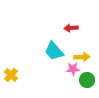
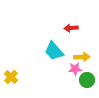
pink star: moved 2 px right
yellow cross: moved 2 px down
